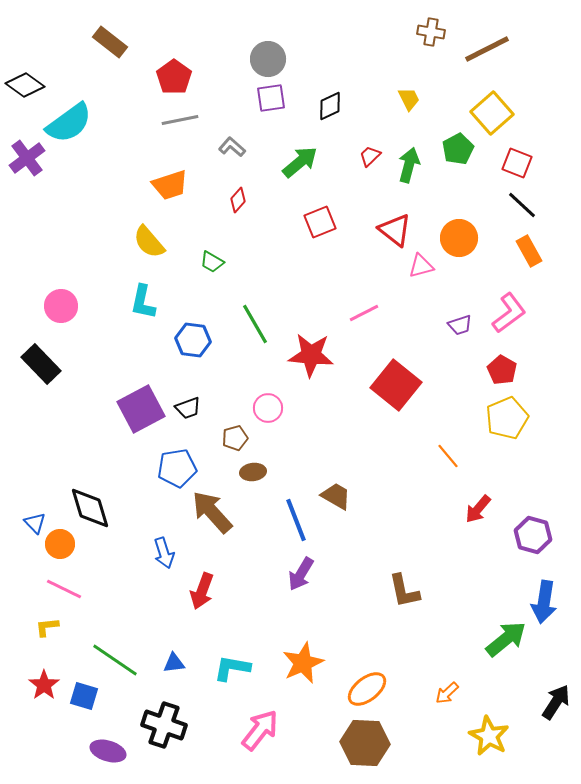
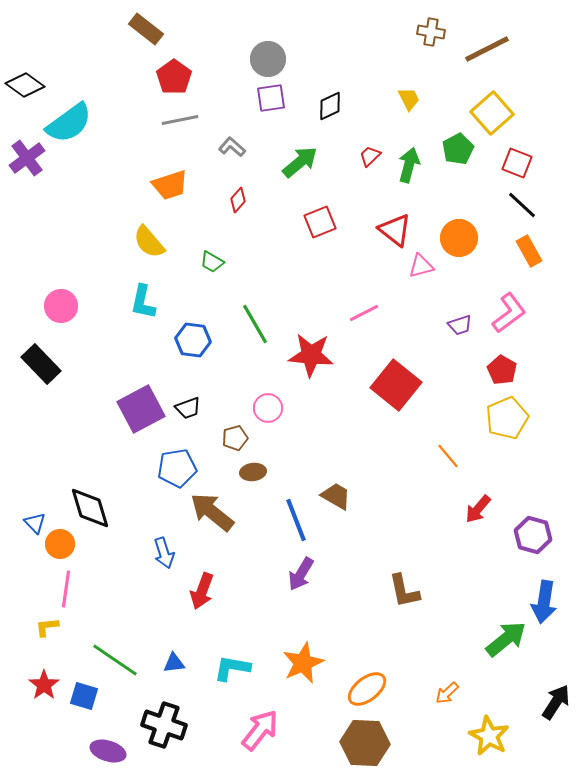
brown rectangle at (110, 42): moved 36 px right, 13 px up
brown arrow at (212, 512): rotated 9 degrees counterclockwise
pink line at (64, 589): moved 2 px right; rotated 72 degrees clockwise
